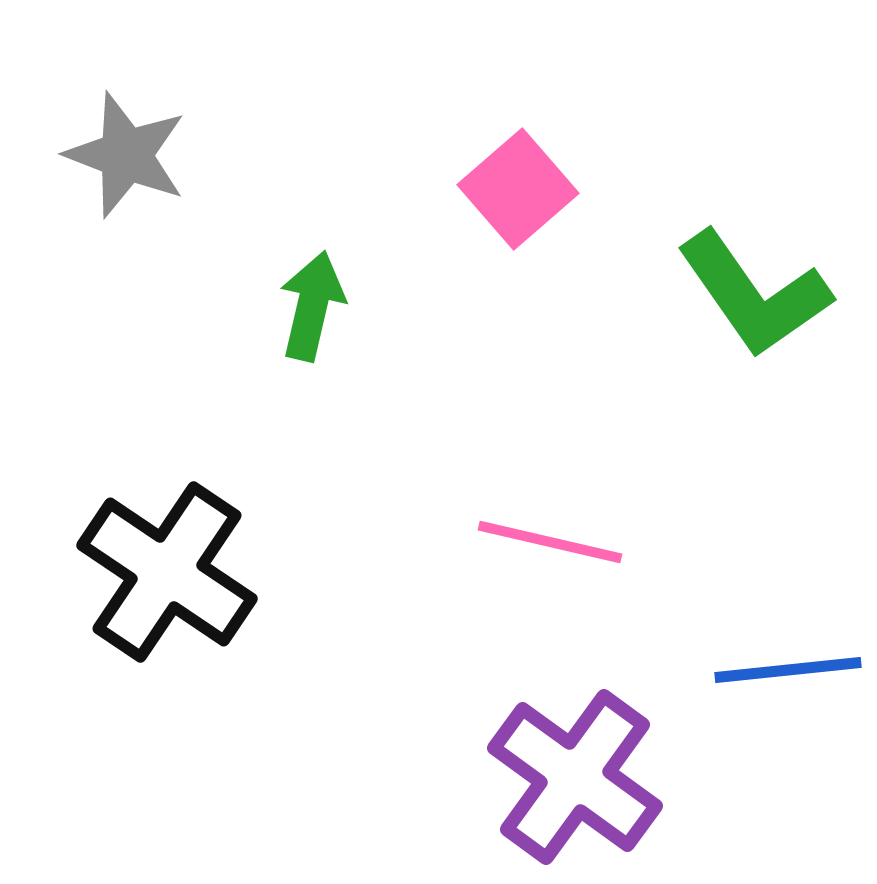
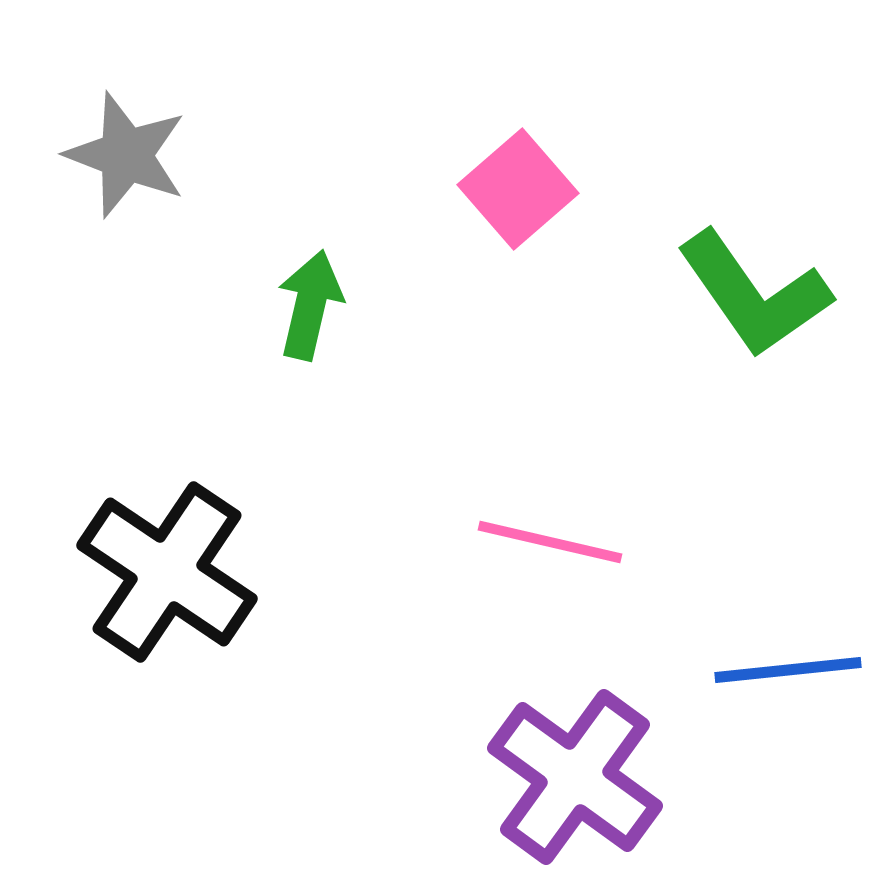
green arrow: moved 2 px left, 1 px up
